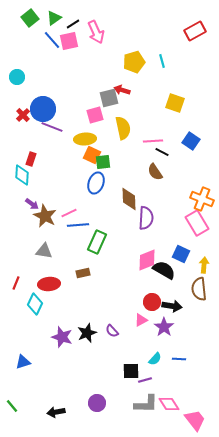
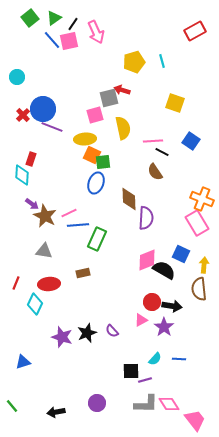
black line at (73, 24): rotated 24 degrees counterclockwise
green rectangle at (97, 242): moved 3 px up
